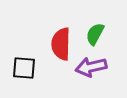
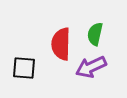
green semicircle: rotated 15 degrees counterclockwise
purple arrow: rotated 12 degrees counterclockwise
